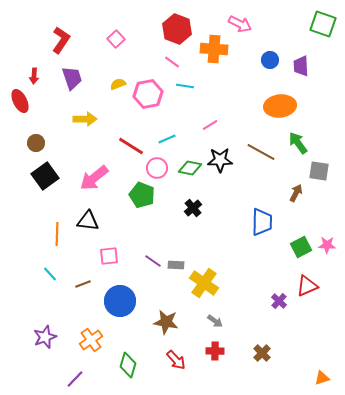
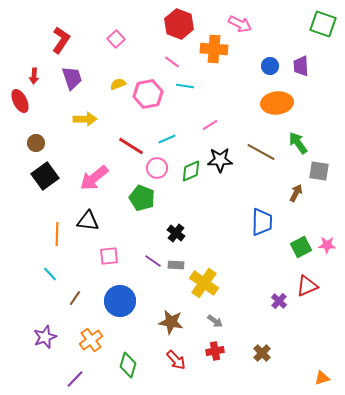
red hexagon at (177, 29): moved 2 px right, 5 px up
blue circle at (270, 60): moved 6 px down
orange ellipse at (280, 106): moved 3 px left, 3 px up
green diamond at (190, 168): moved 1 px right, 3 px down; rotated 35 degrees counterclockwise
green pentagon at (142, 195): moved 3 px down
black cross at (193, 208): moved 17 px left, 25 px down; rotated 12 degrees counterclockwise
brown line at (83, 284): moved 8 px left, 14 px down; rotated 35 degrees counterclockwise
brown star at (166, 322): moved 5 px right
red cross at (215, 351): rotated 12 degrees counterclockwise
